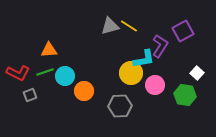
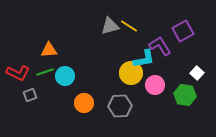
purple L-shape: rotated 65 degrees counterclockwise
orange circle: moved 12 px down
